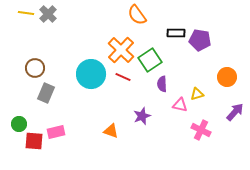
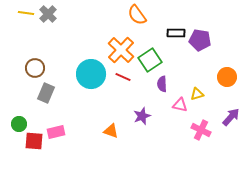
purple arrow: moved 4 px left, 5 px down
